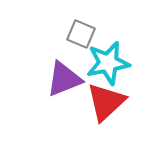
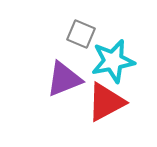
cyan star: moved 5 px right, 2 px up
red triangle: rotated 15 degrees clockwise
